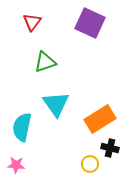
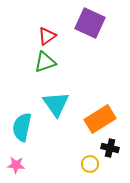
red triangle: moved 15 px right, 14 px down; rotated 18 degrees clockwise
